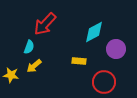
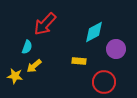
cyan semicircle: moved 2 px left
yellow star: moved 4 px right, 1 px down
